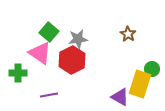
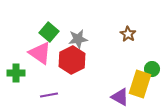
green cross: moved 2 px left
